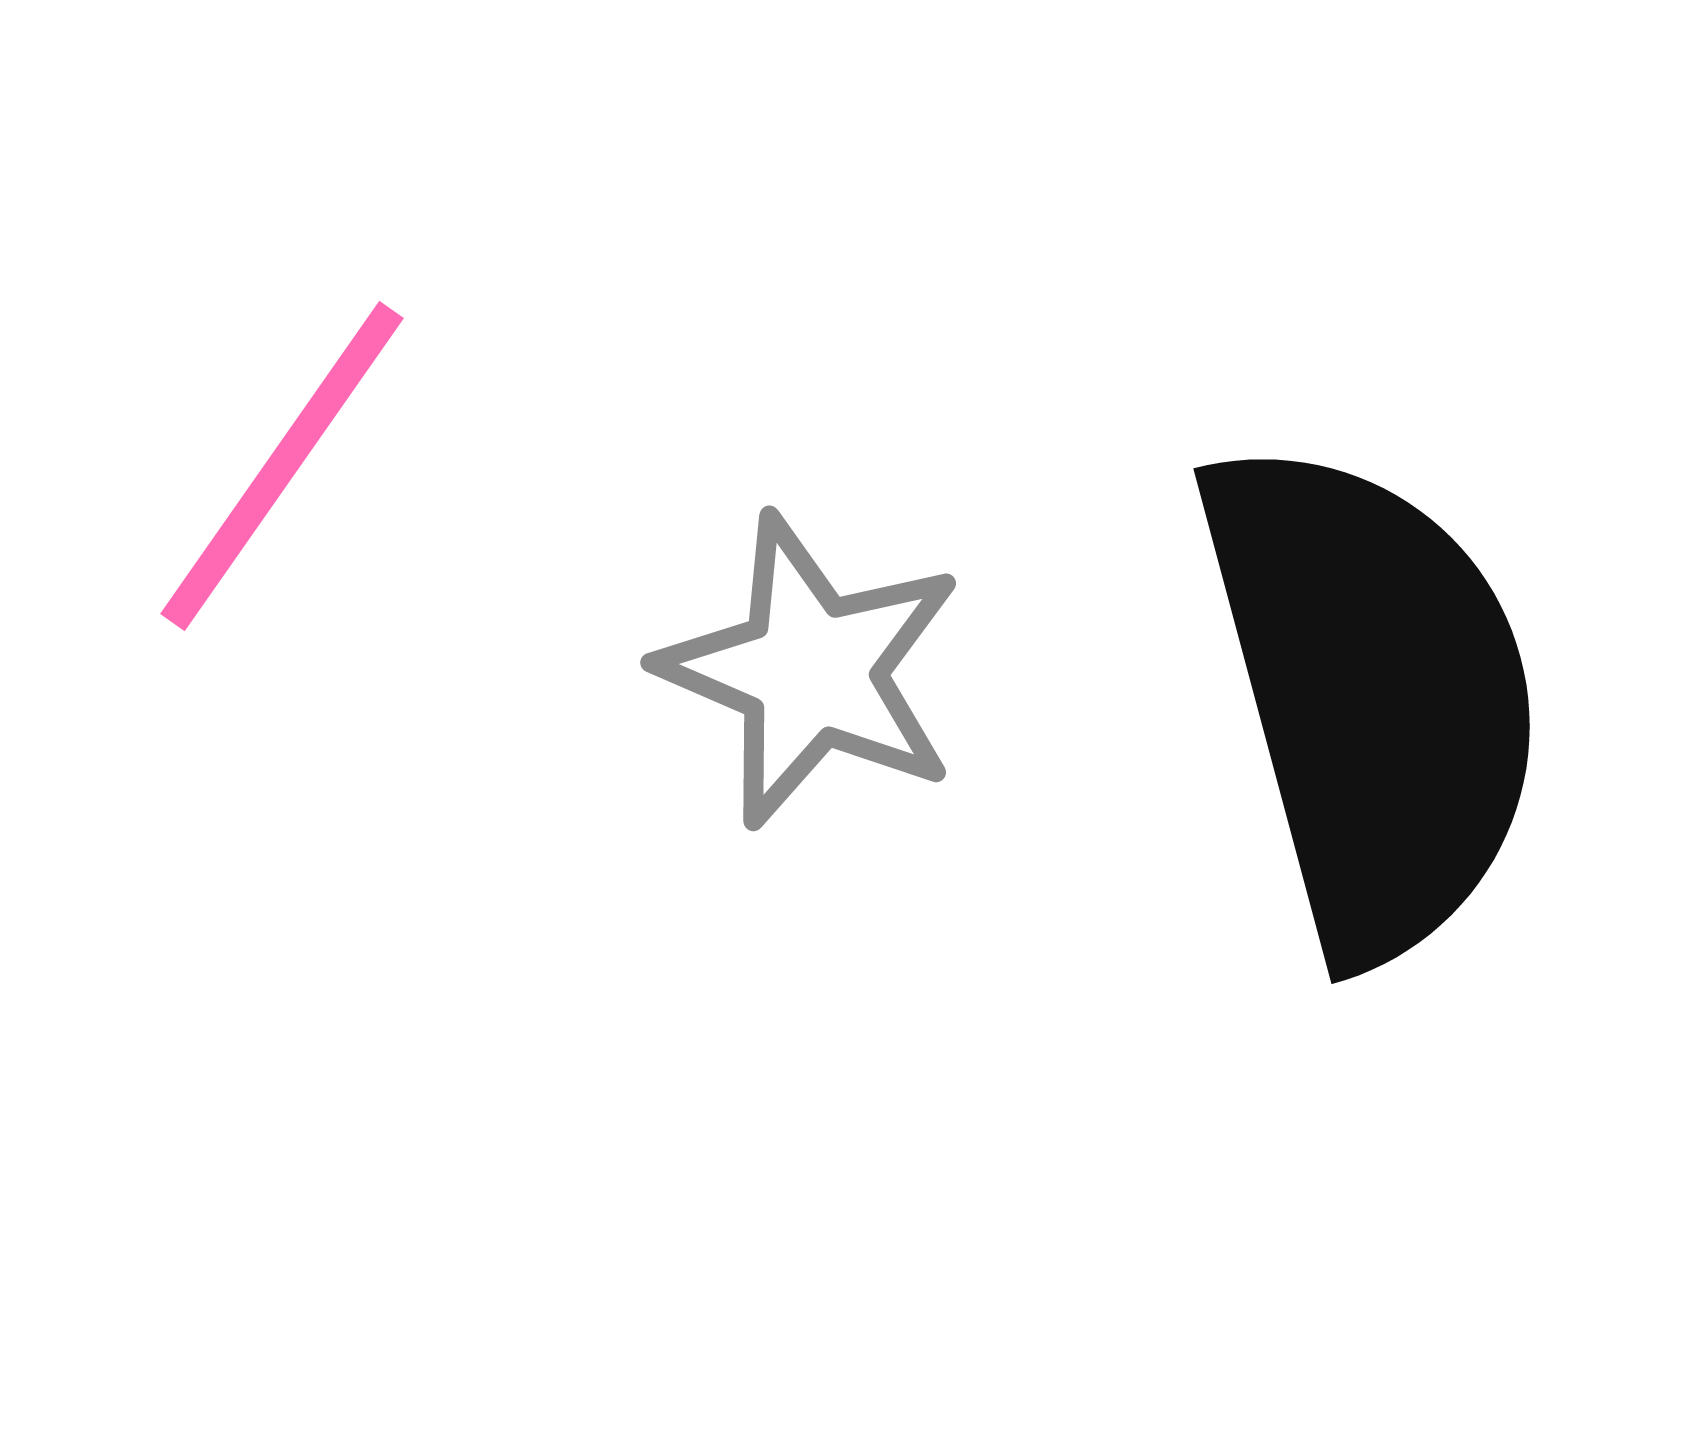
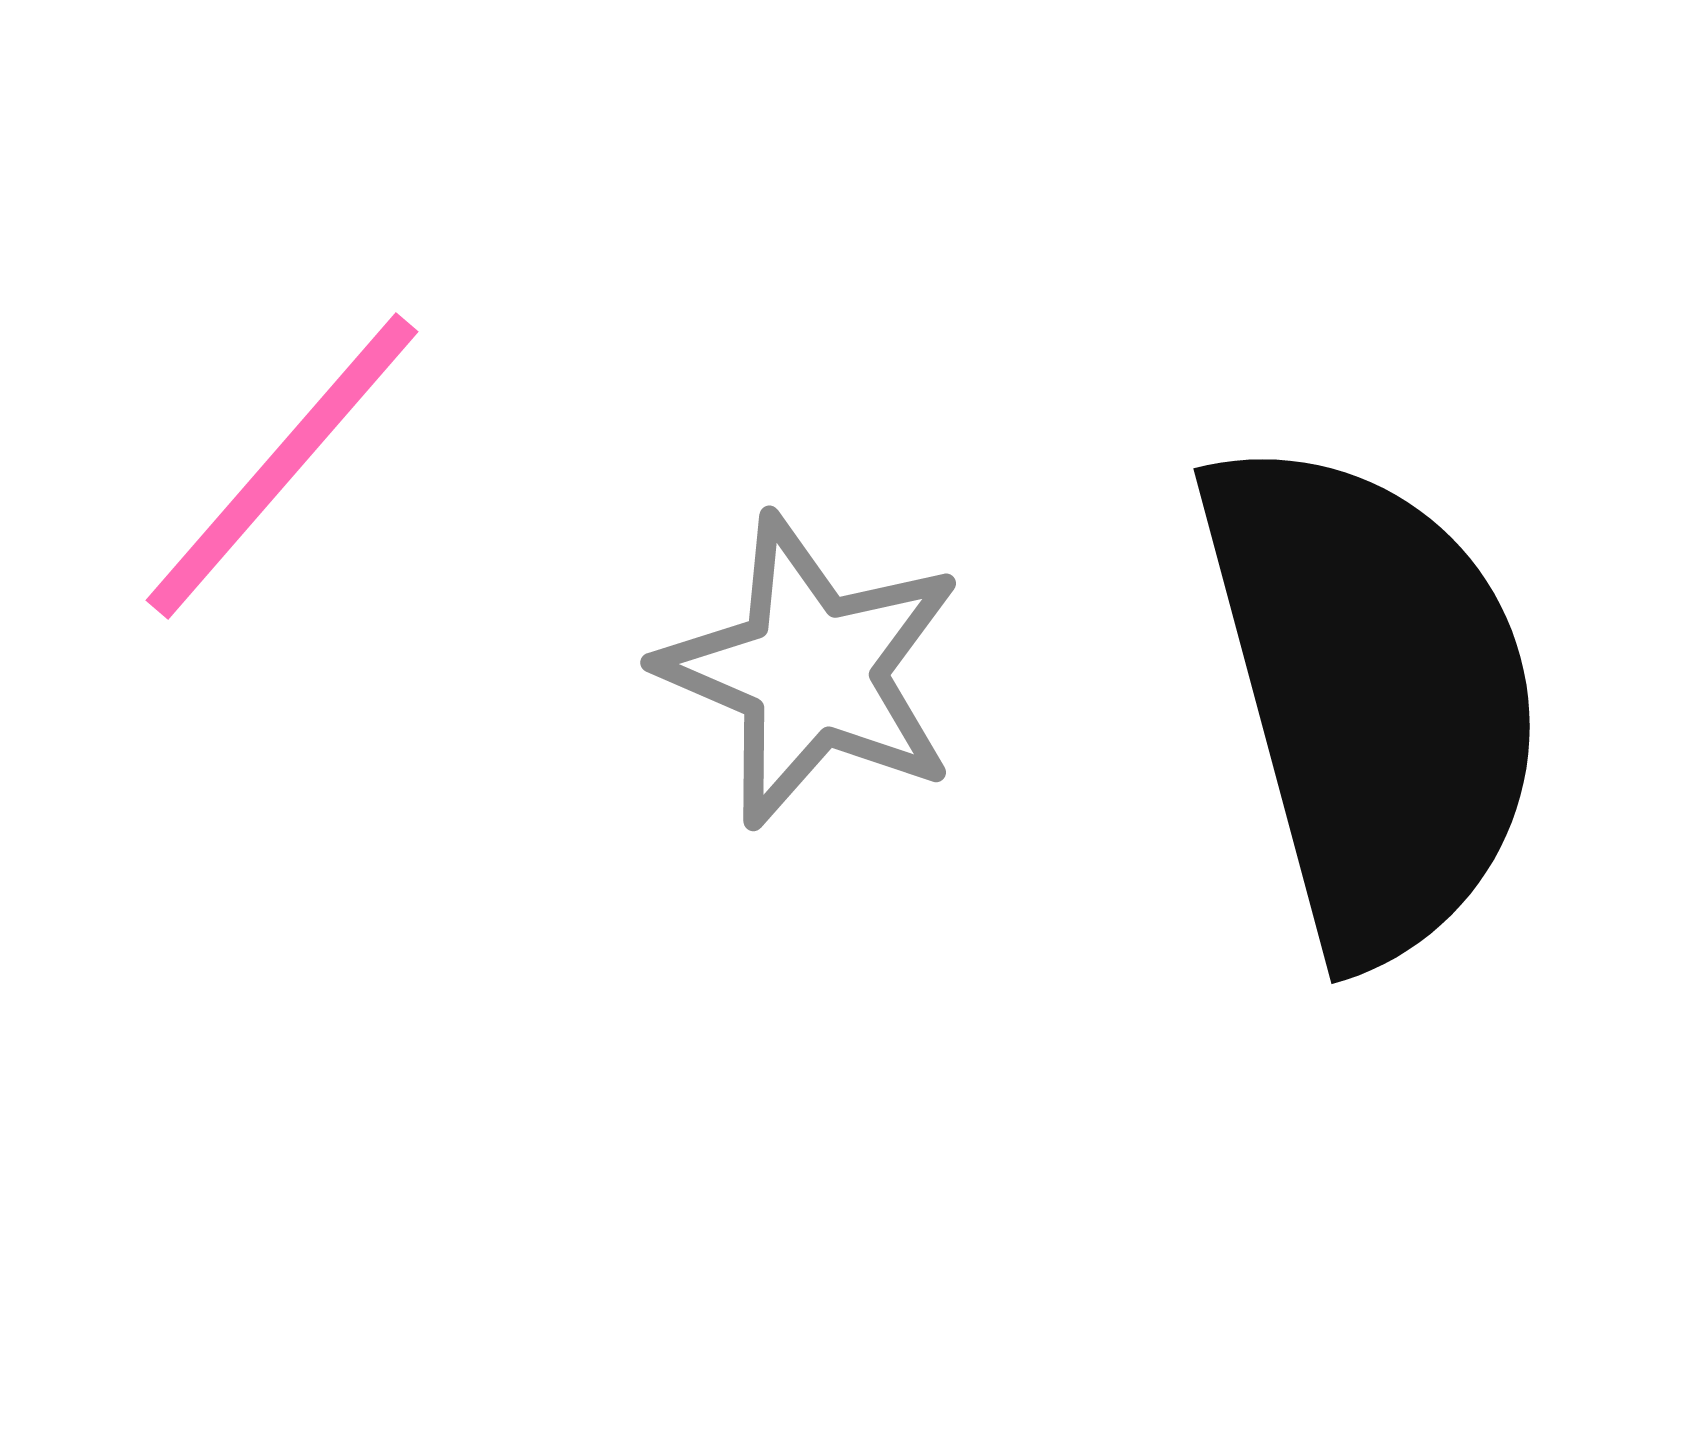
pink line: rotated 6 degrees clockwise
